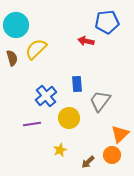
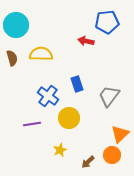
yellow semicircle: moved 5 px right, 5 px down; rotated 45 degrees clockwise
blue rectangle: rotated 14 degrees counterclockwise
blue cross: moved 2 px right; rotated 15 degrees counterclockwise
gray trapezoid: moved 9 px right, 5 px up
